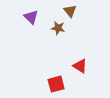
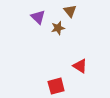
purple triangle: moved 7 px right
brown star: rotated 24 degrees counterclockwise
red square: moved 2 px down
